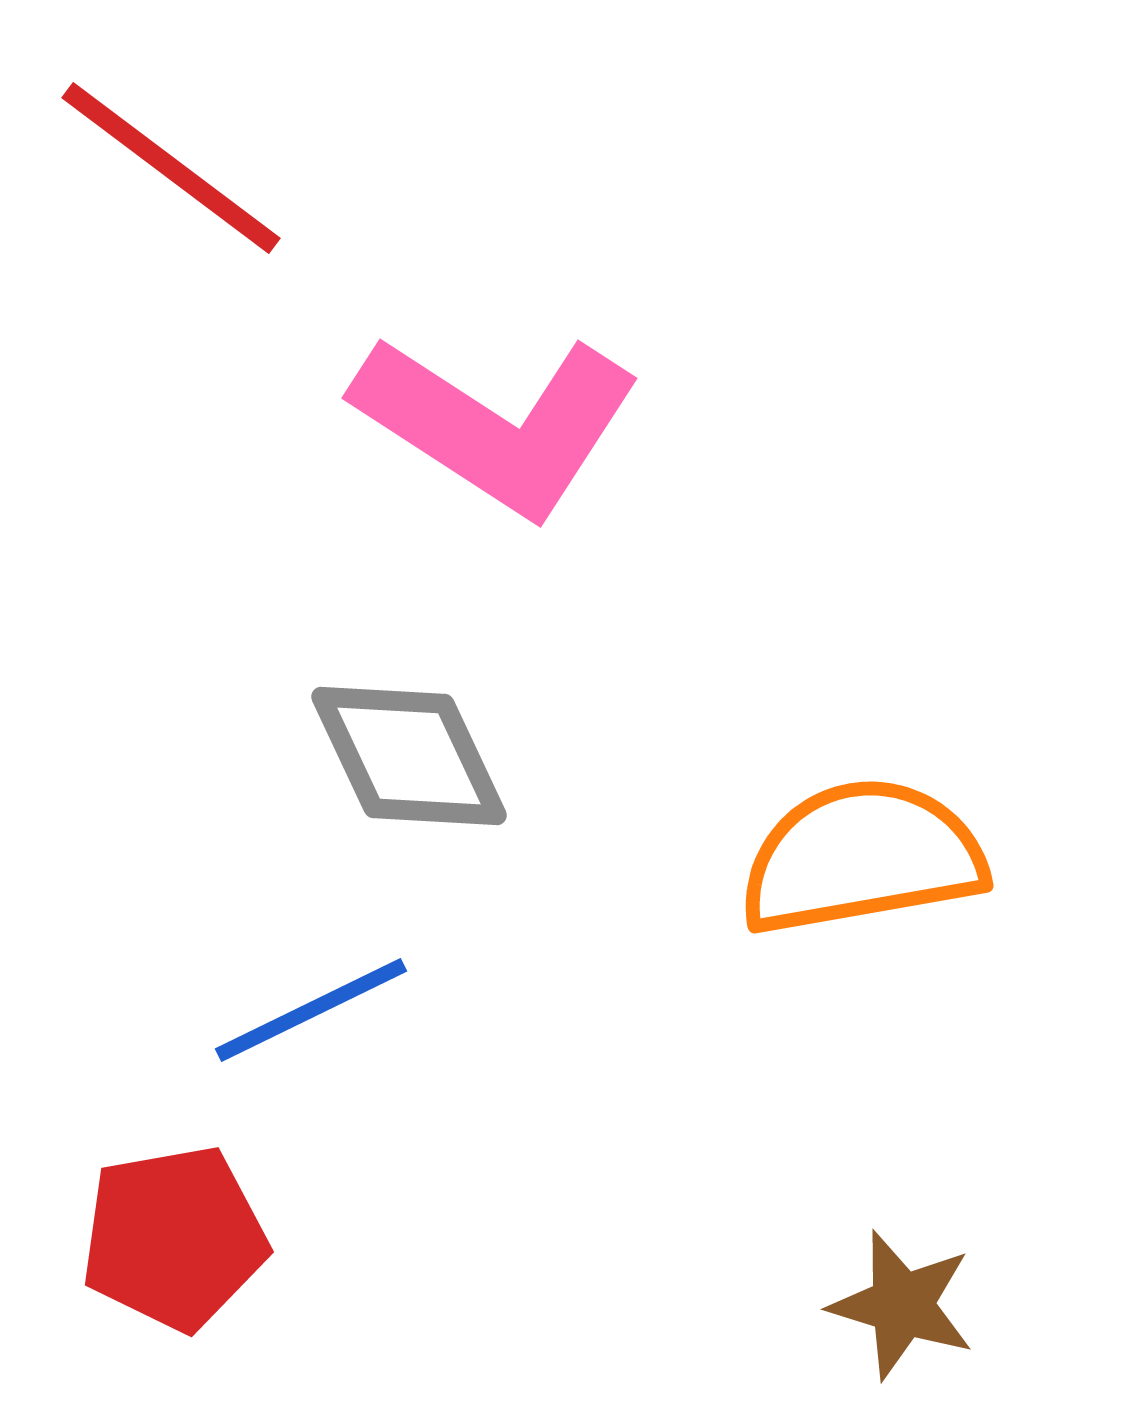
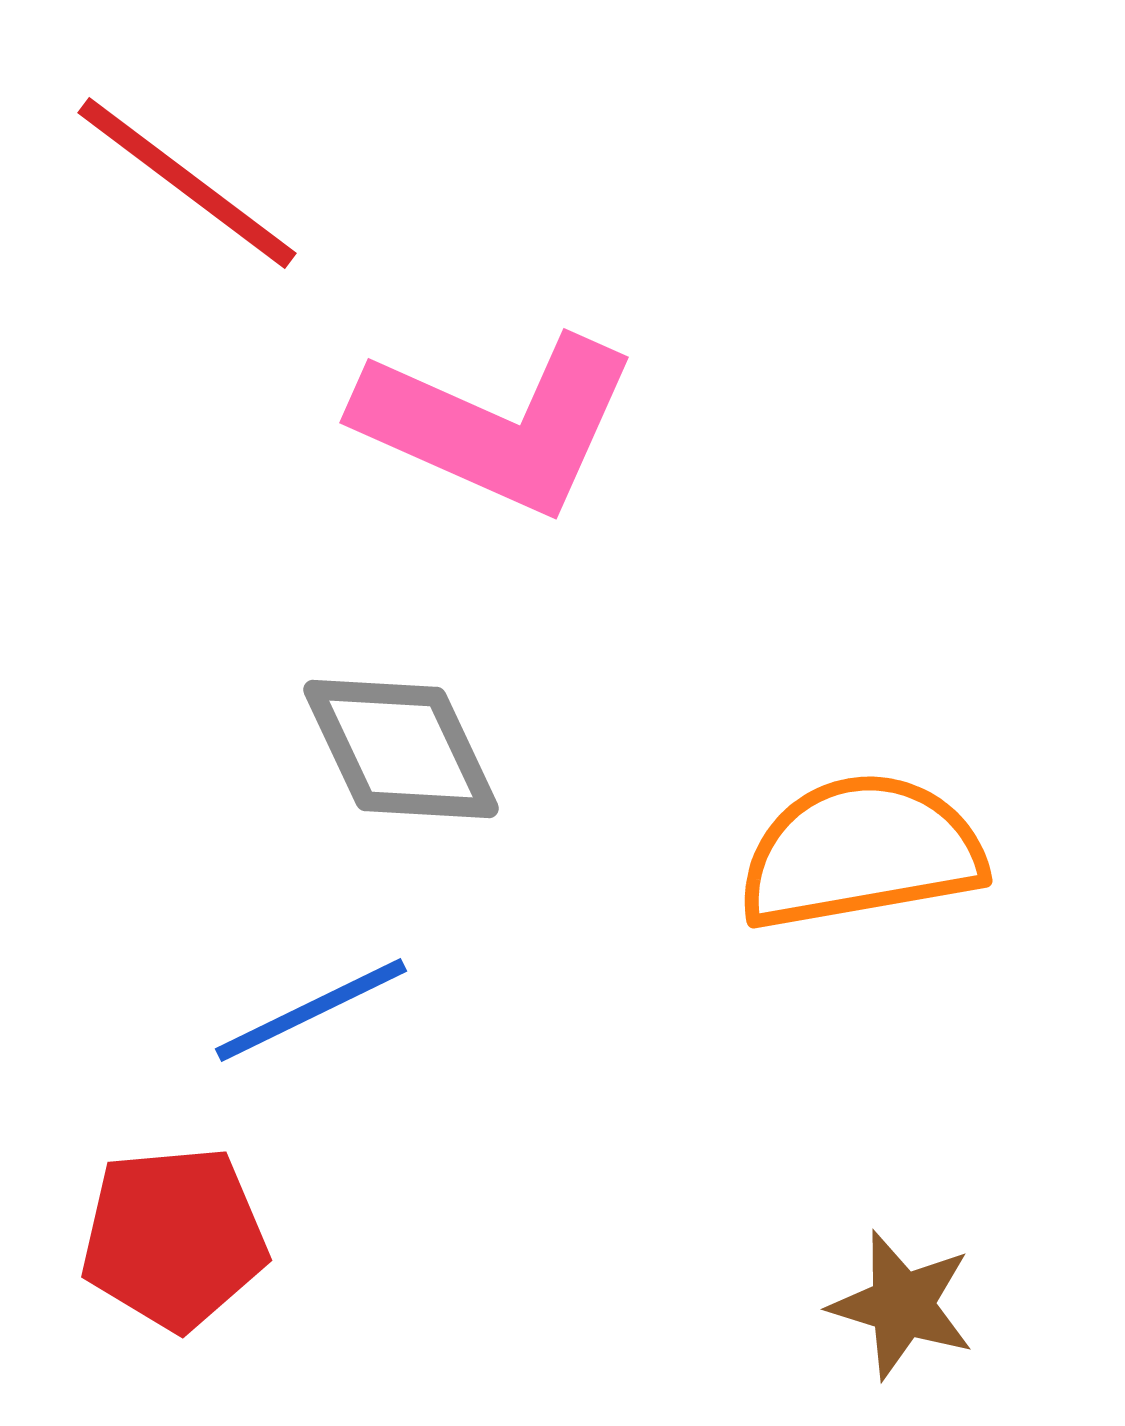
red line: moved 16 px right, 15 px down
pink L-shape: rotated 9 degrees counterclockwise
gray diamond: moved 8 px left, 7 px up
orange semicircle: moved 1 px left, 5 px up
red pentagon: rotated 5 degrees clockwise
